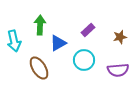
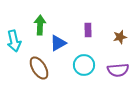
purple rectangle: rotated 48 degrees counterclockwise
cyan circle: moved 5 px down
